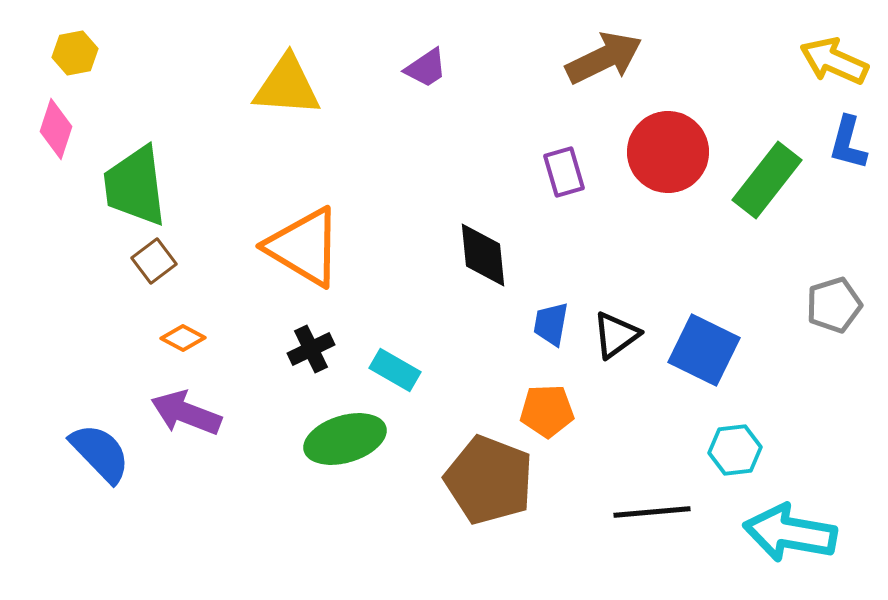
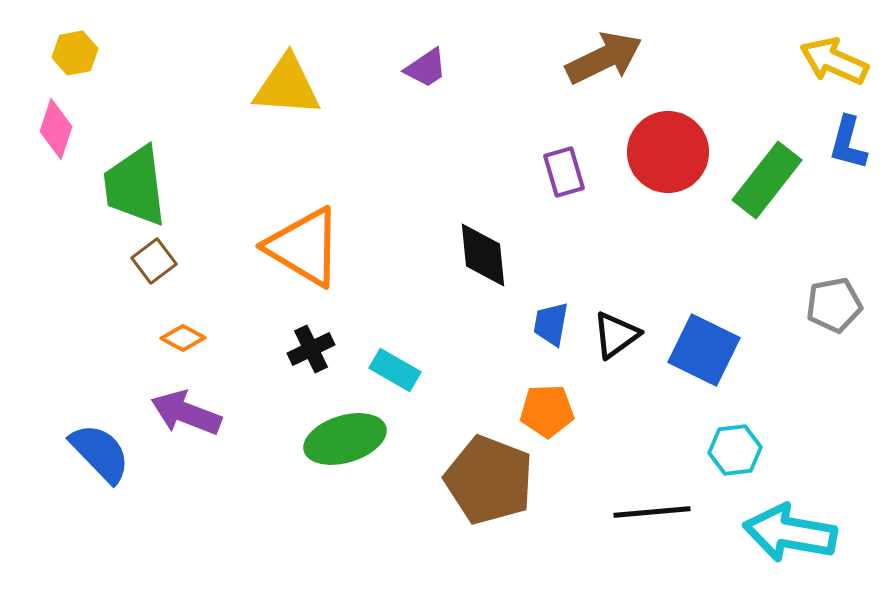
gray pentagon: rotated 6 degrees clockwise
